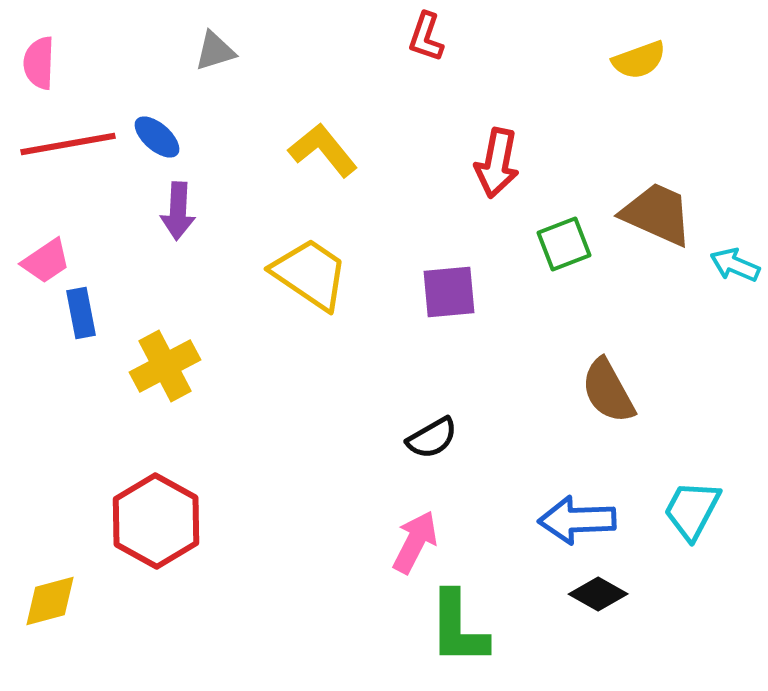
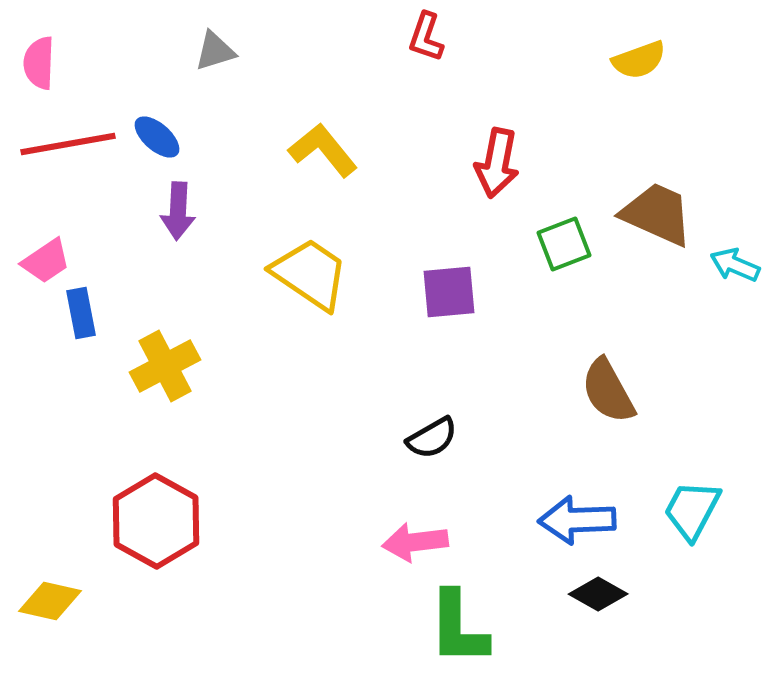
pink arrow: rotated 124 degrees counterclockwise
yellow diamond: rotated 28 degrees clockwise
